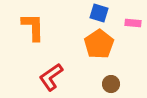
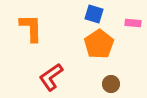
blue square: moved 5 px left, 1 px down
orange L-shape: moved 2 px left, 1 px down
